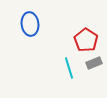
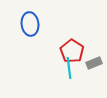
red pentagon: moved 14 px left, 11 px down
cyan line: rotated 10 degrees clockwise
